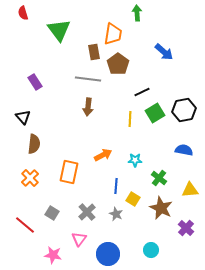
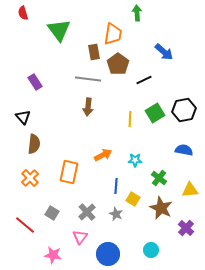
black line: moved 2 px right, 12 px up
pink triangle: moved 1 px right, 2 px up
